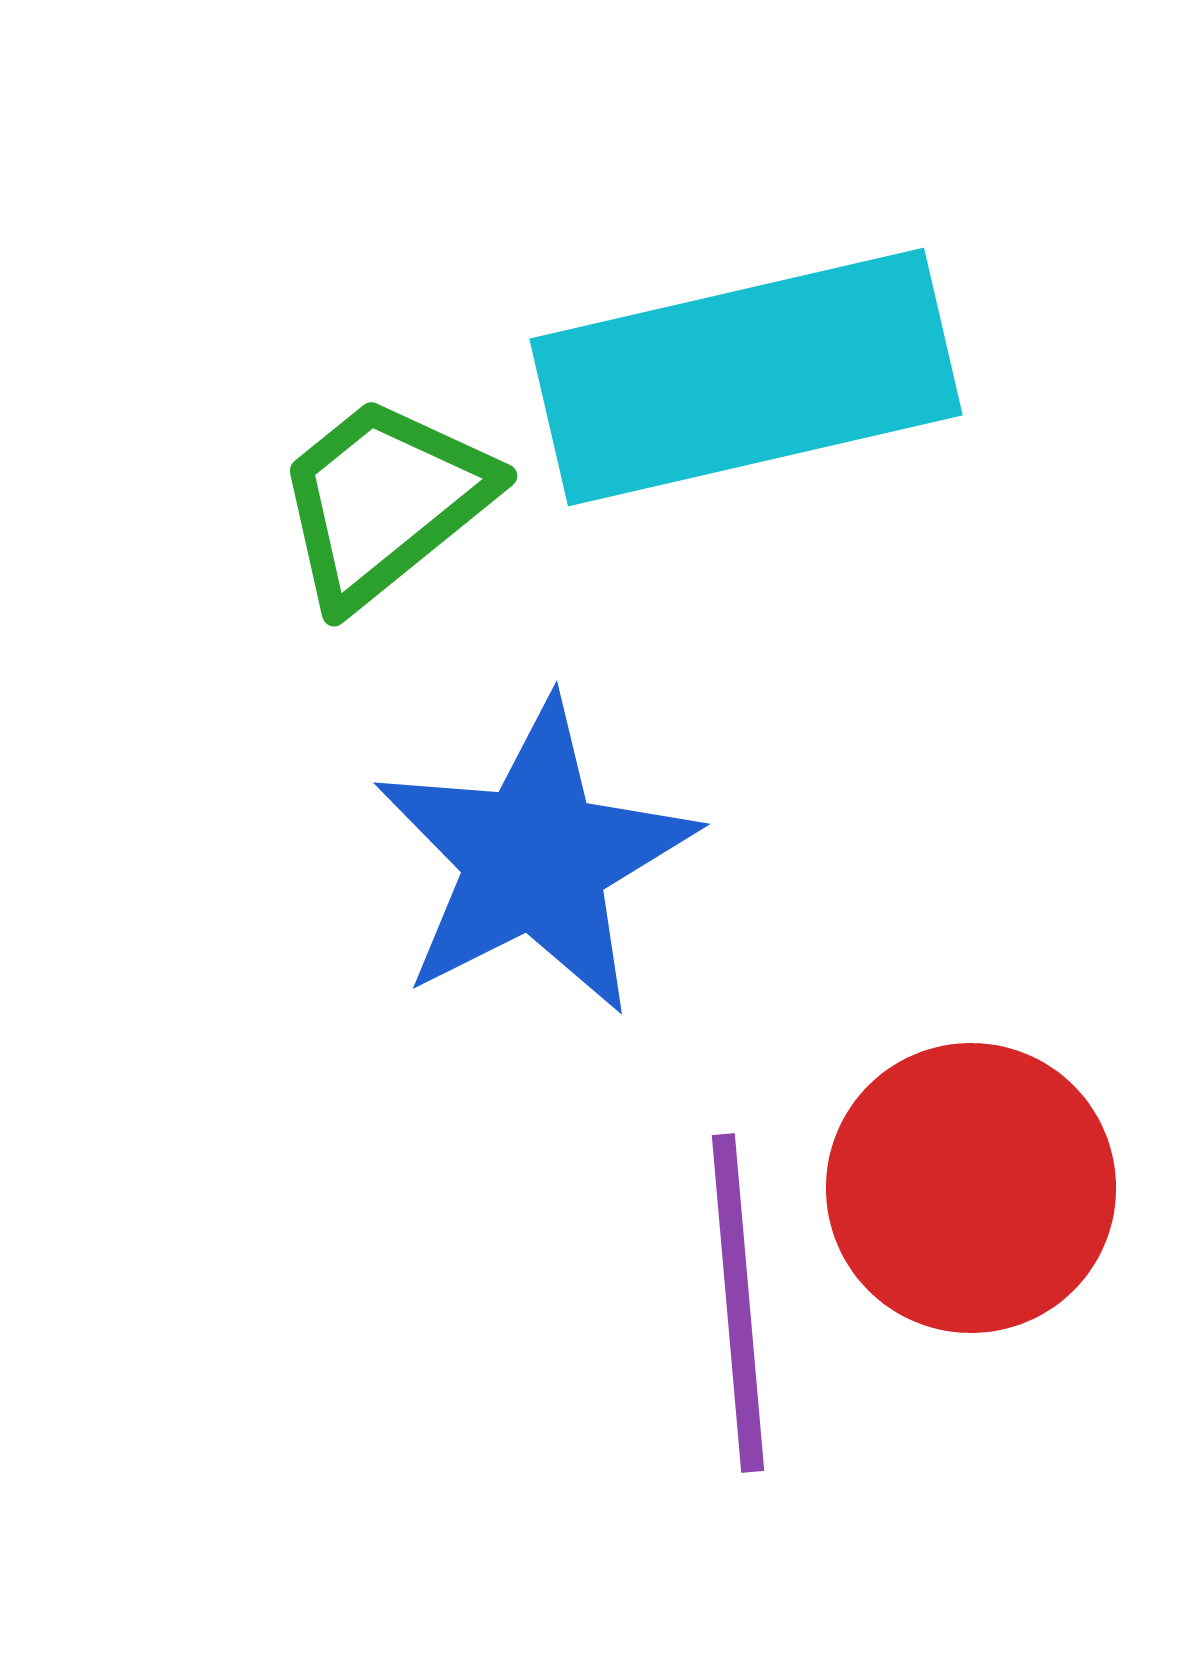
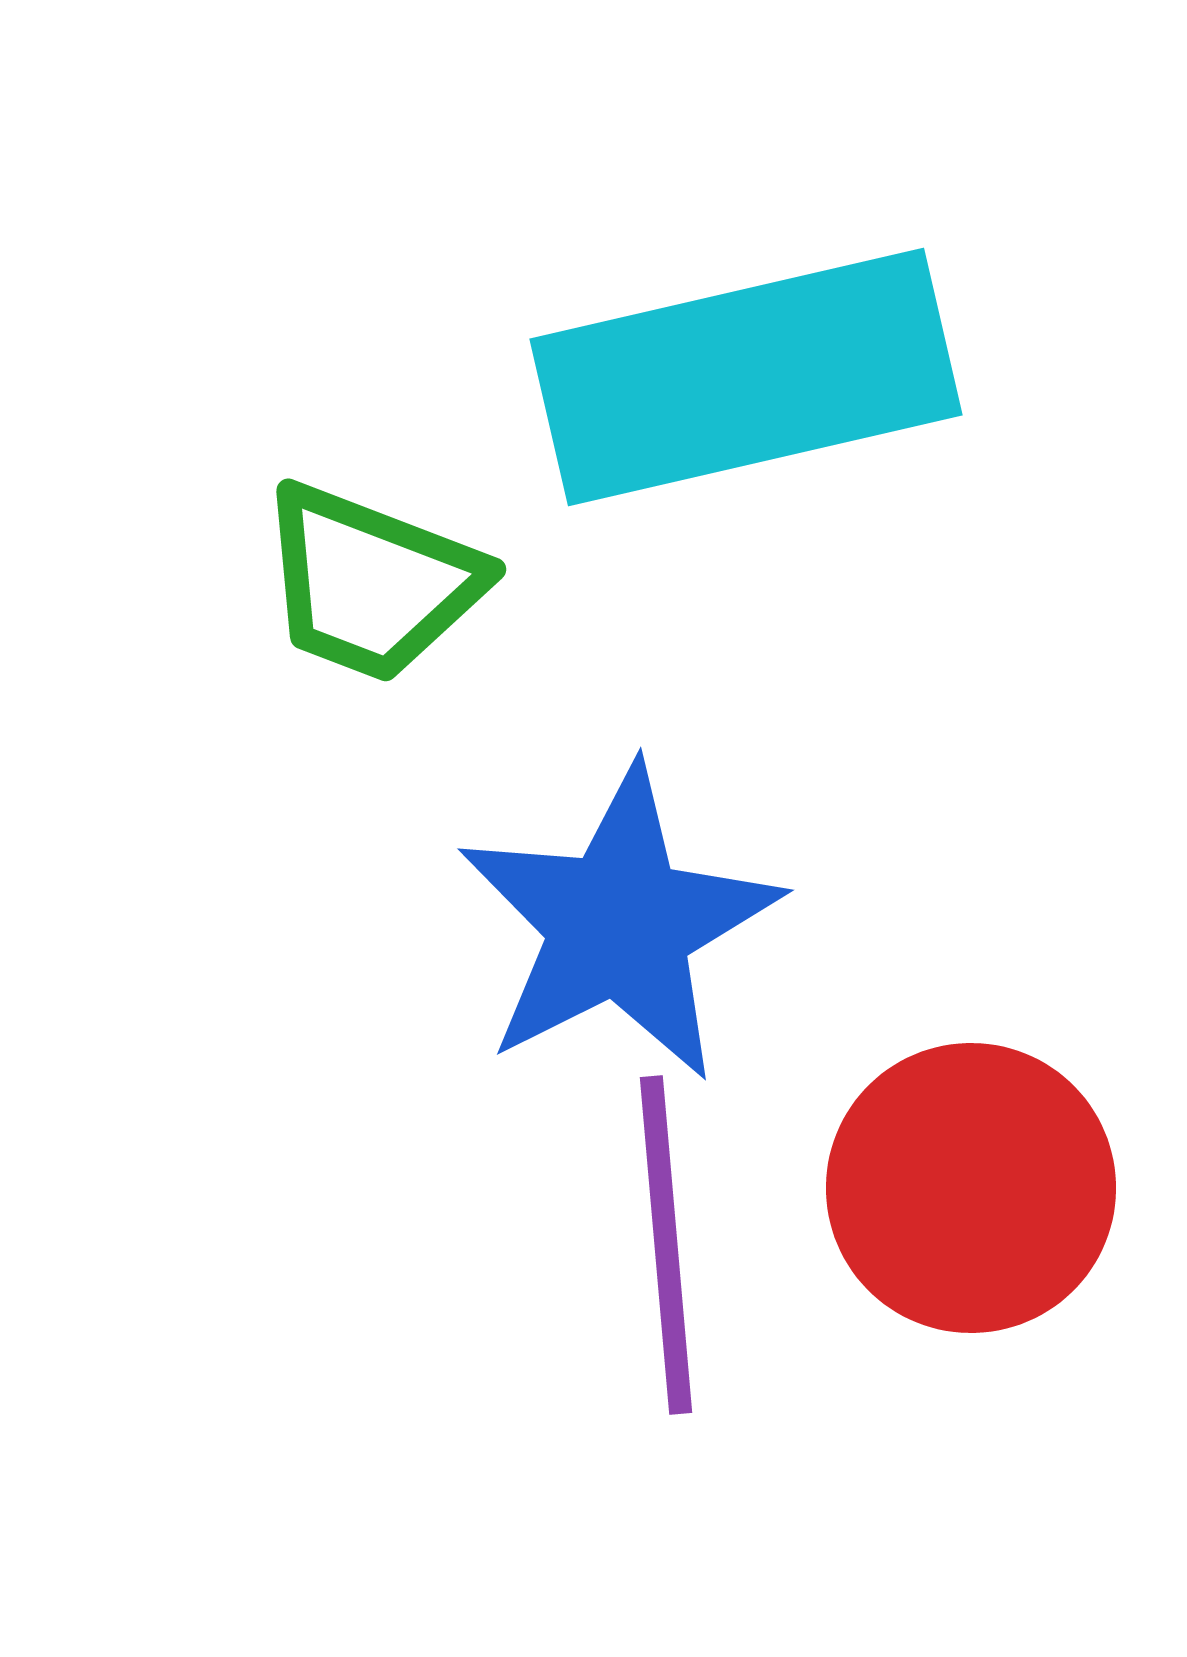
green trapezoid: moved 13 px left, 82 px down; rotated 120 degrees counterclockwise
blue star: moved 84 px right, 66 px down
purple line: moved 72 px left, 58 px up
